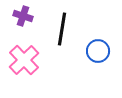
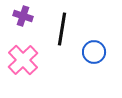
blue circle: moved 4 px left, 1 px down
pink cross: moved 1 px left
